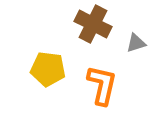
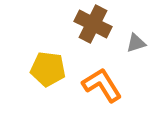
orange L-shape: rotated 45 degrees counterclockwise
